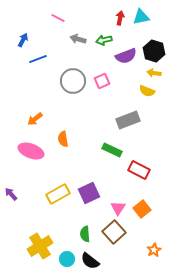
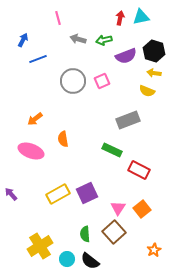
pink line: rotated 48 degrees clockwise
purple square: moved 2 px left
